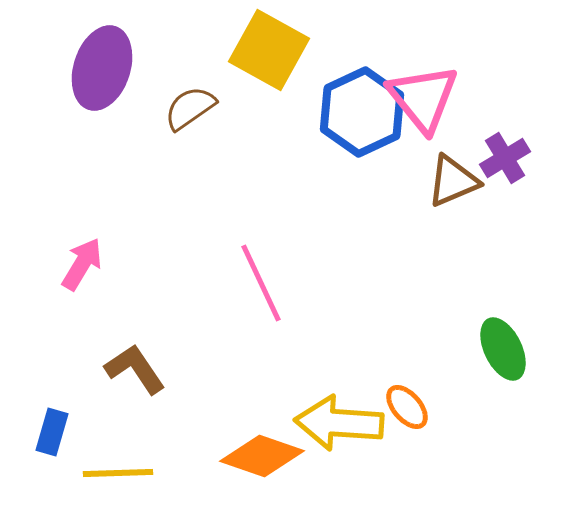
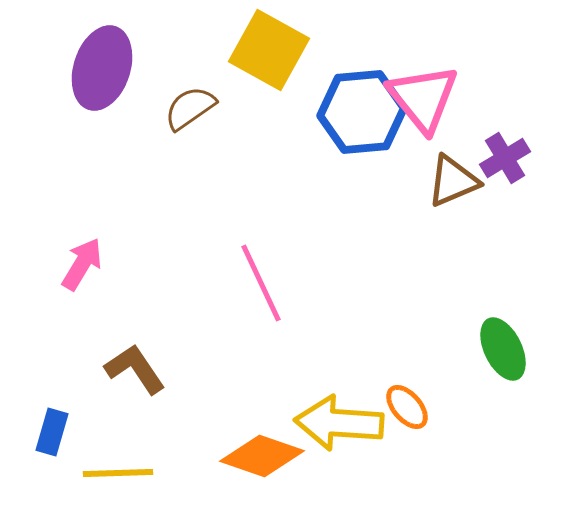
blue hexagon: rotated 20 degrees clockwise
